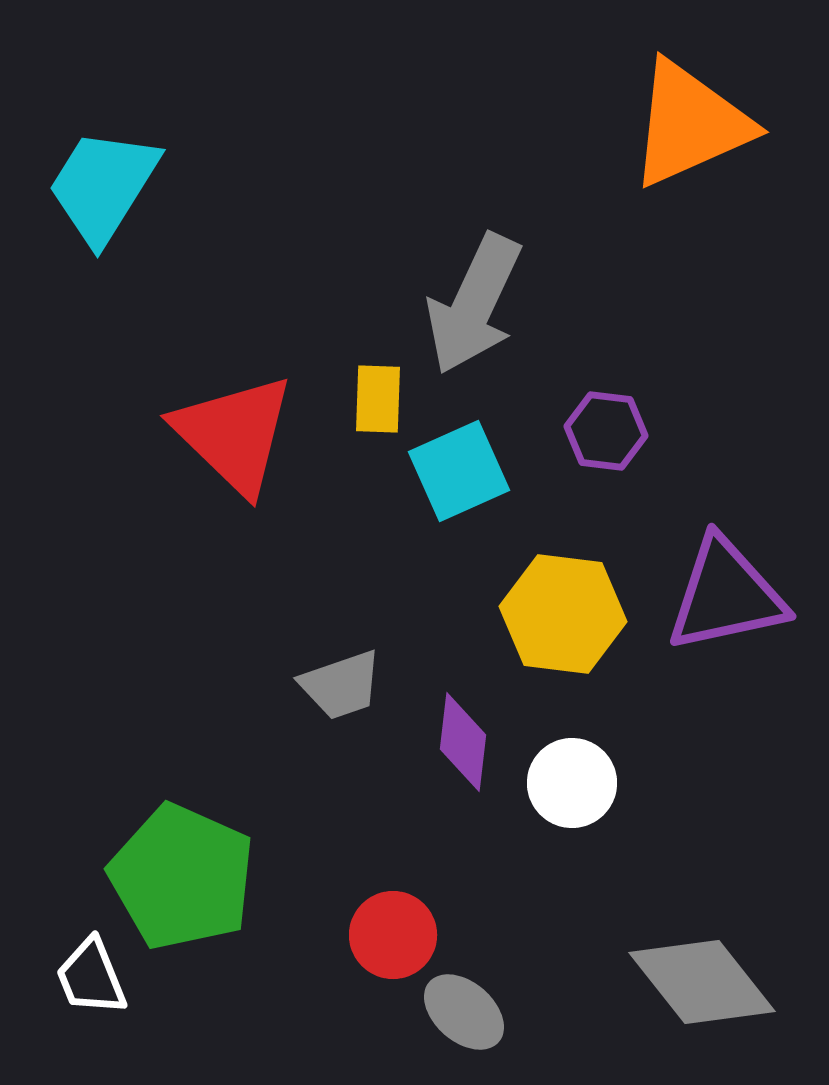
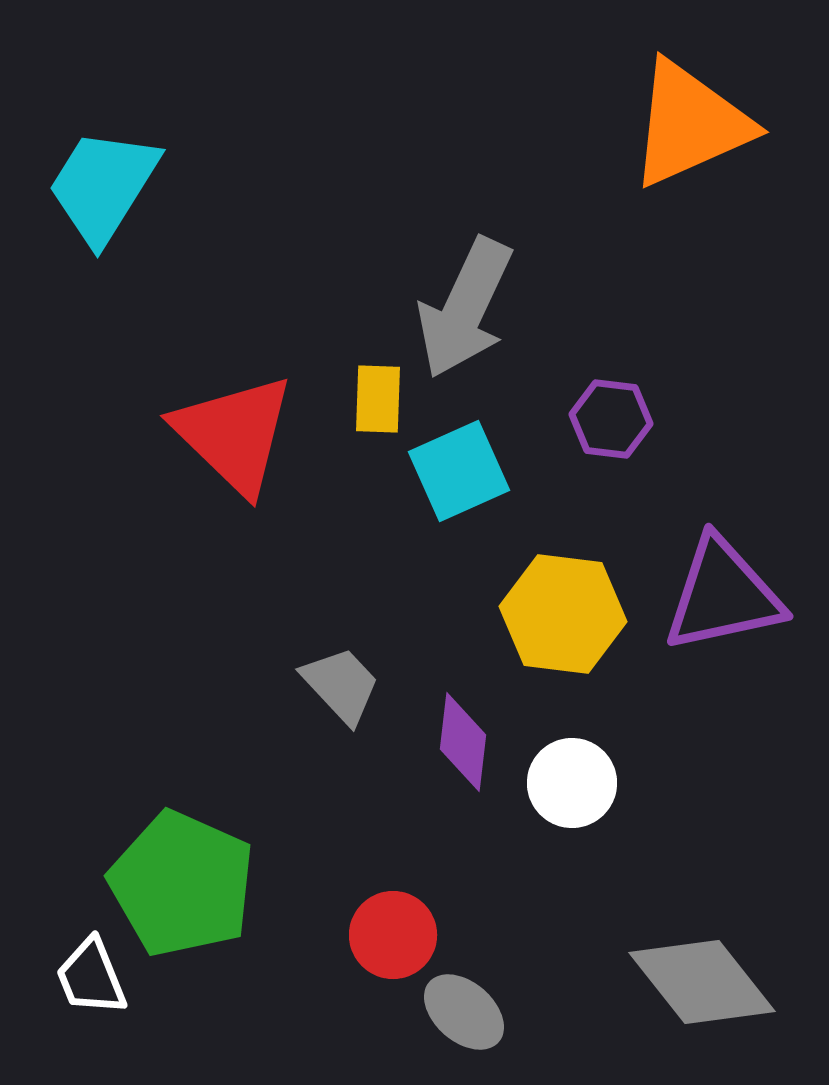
gray arrow: moved 9 px left, 4 px down
purple hexagon: moved 5 px right, 12 px up
purple triangle: moved 3 px left
gray trapezoid: rotated 114 degrees counterclockwise
green pentagon: moved 7 px down
